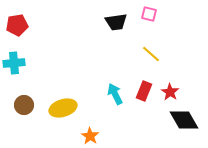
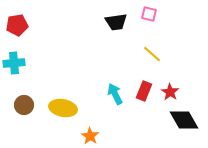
yellow line: moved 1 px right
yellow ellipse: rotated 28 degrees clockwise
